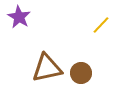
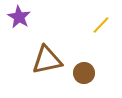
brown triangle: moved 8 px up
brown circle: moved 3 px right
